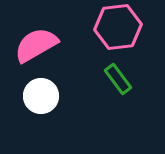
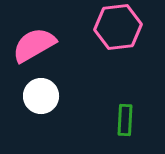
pink semicircle: moved 2 px left
green rectangle: moved 7 px right, 41 px down; rotated 40 degrees clockwise
